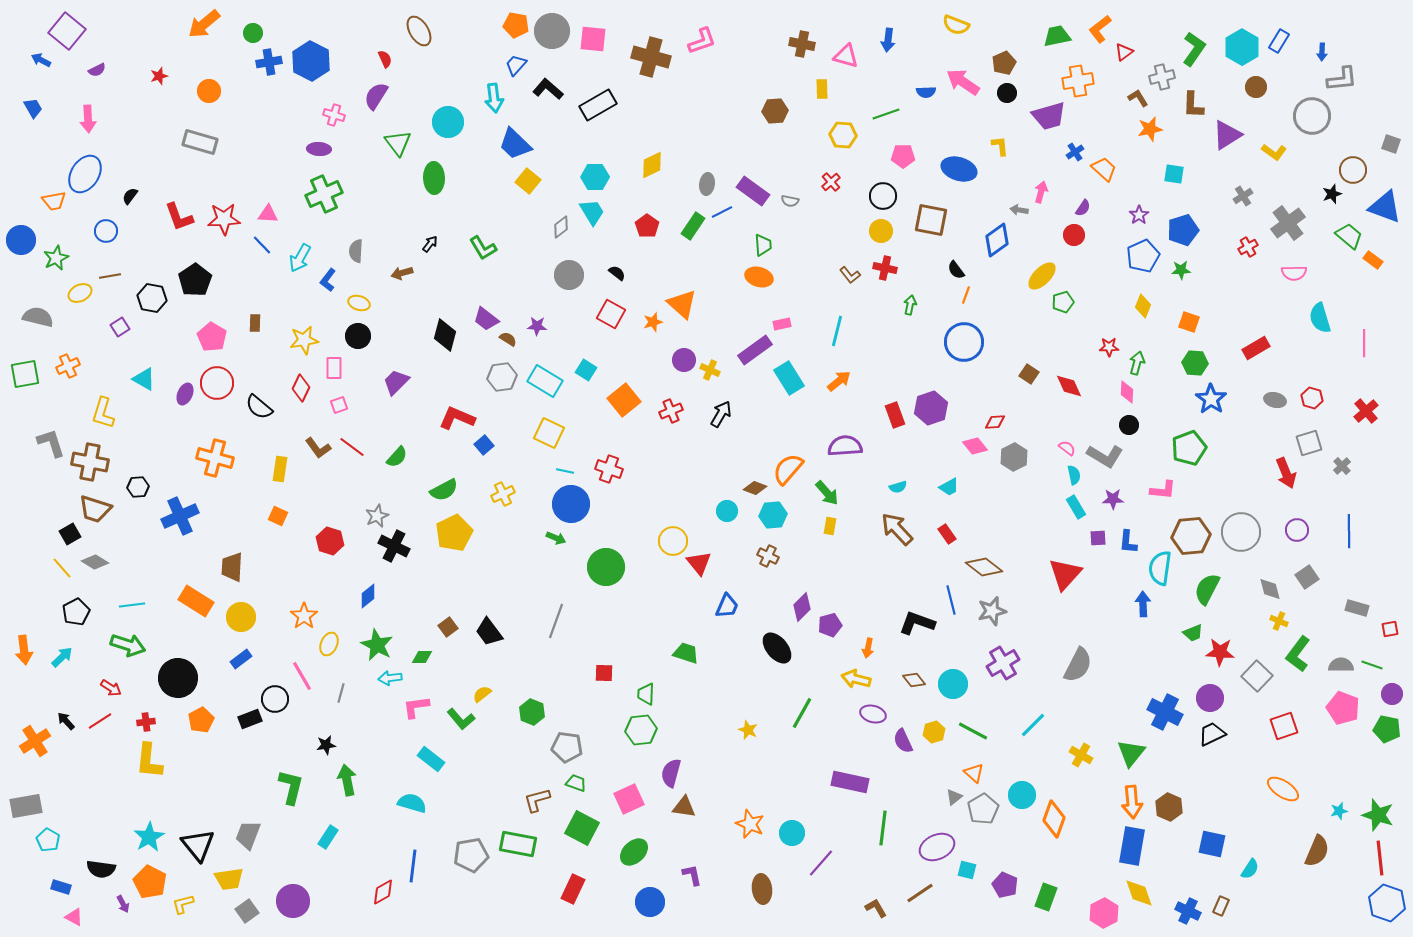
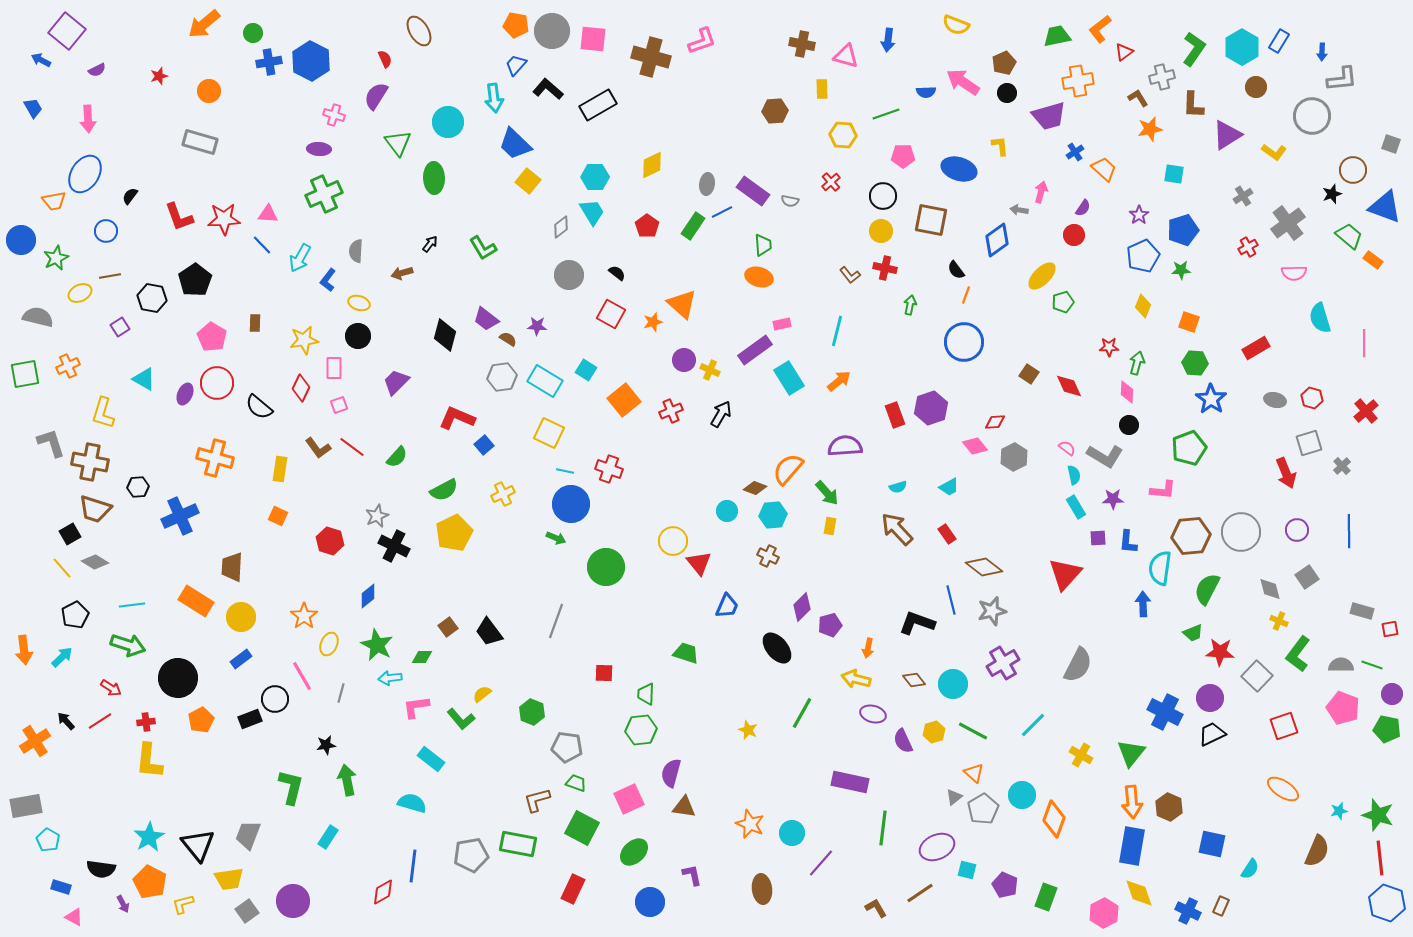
gray rectangle at (1357, 608): moved 5 px right, 3 px down
black pentagon at (76, 612): moved 1 px left, 3 px down
